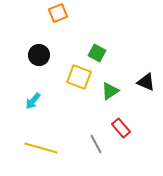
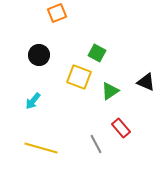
orange square: moved 1 px left
